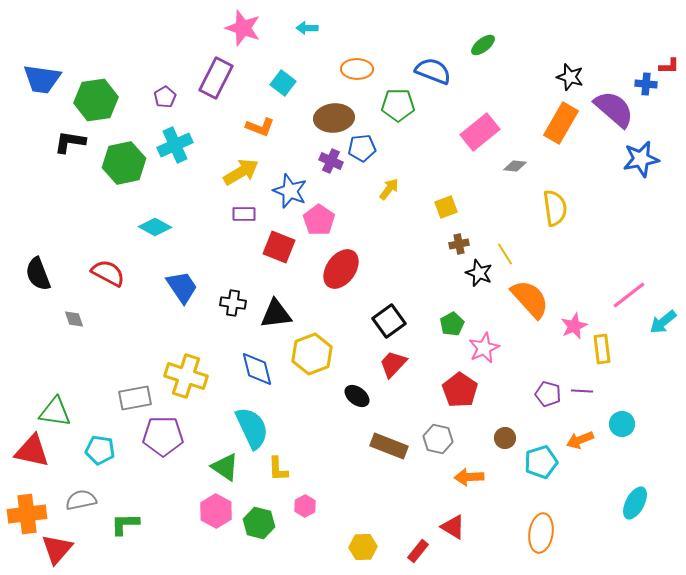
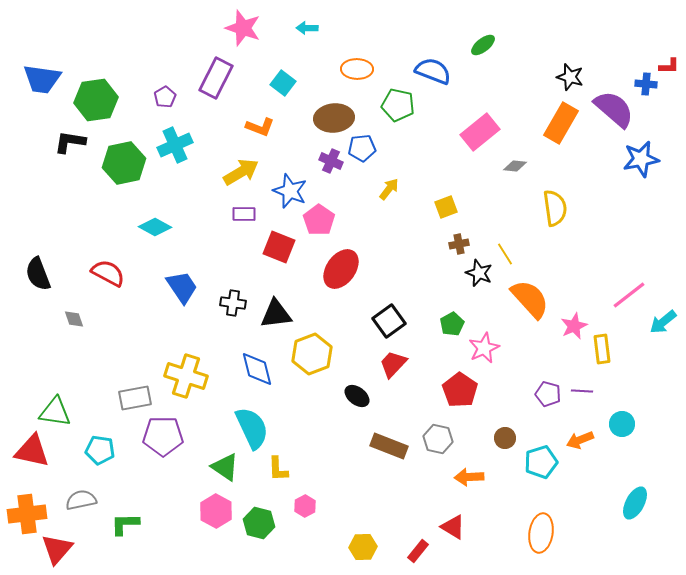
green pentagon at (398, 105): rotated 12 degrees clockwise
